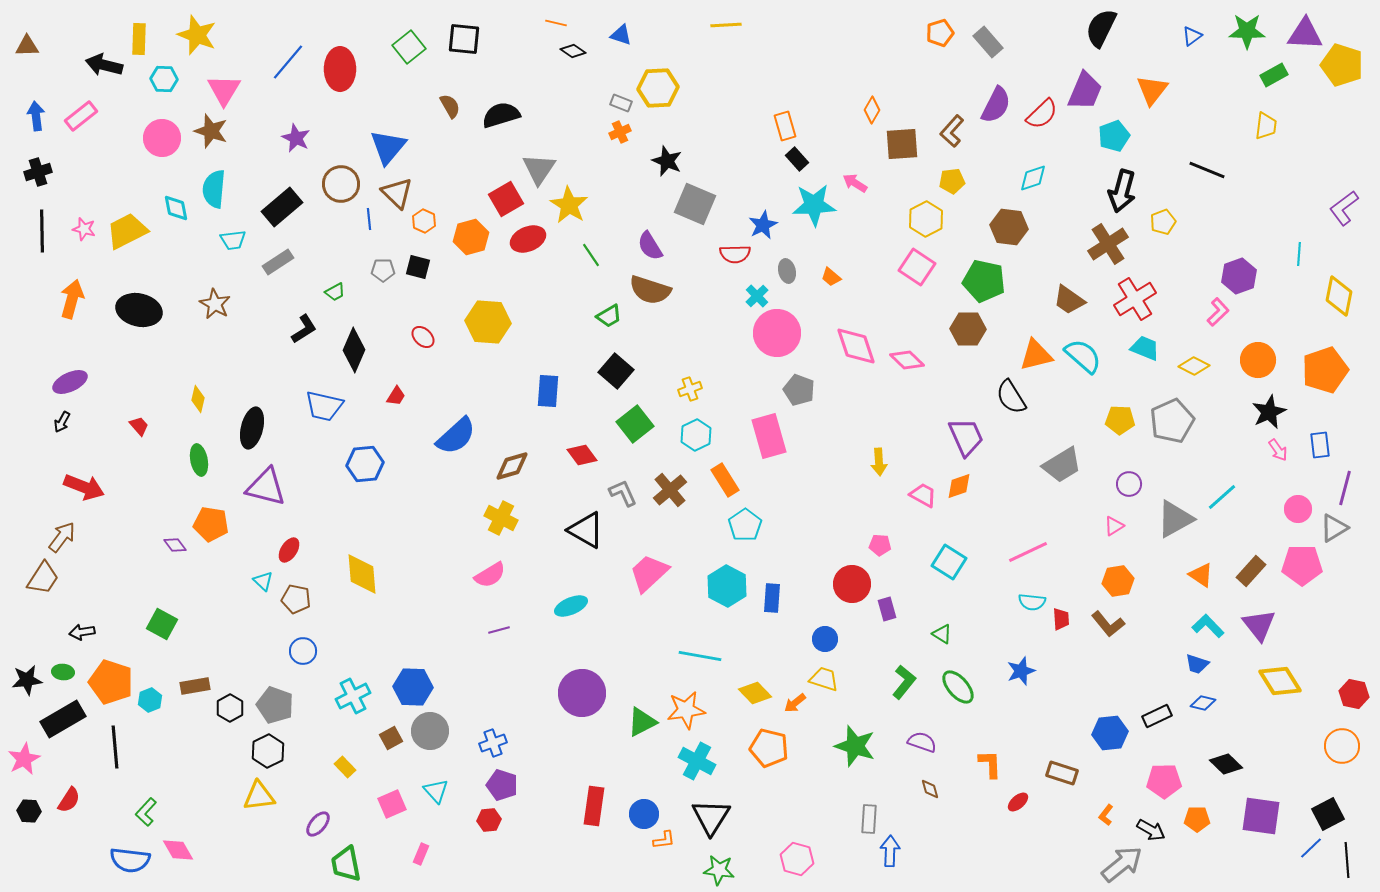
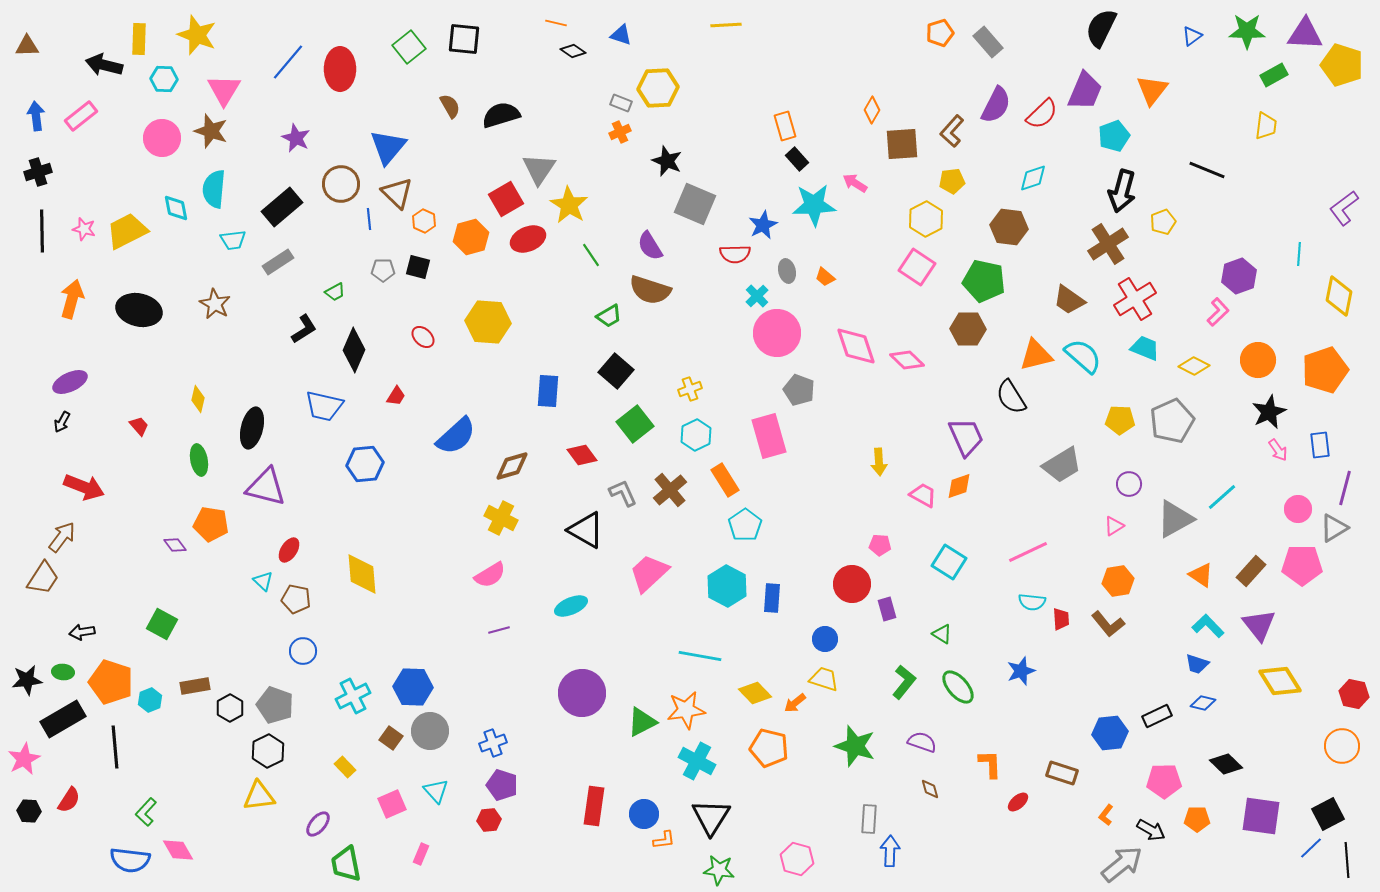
orange trapezoid at (831, 277): moved 6 px left
brown square at (391, 738): rotated 25 degrees counterclockwise
